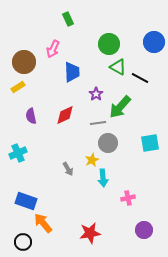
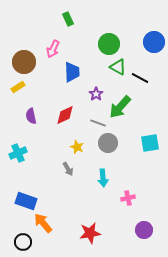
gray line: rotated 28 degrees clockwise
yellow star: moved 15 px left, 13 px up; rotated 24 degrees counterclockwise
